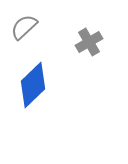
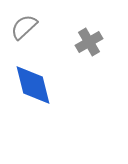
blue diamond: rotated 60 degrees counterclockwise
